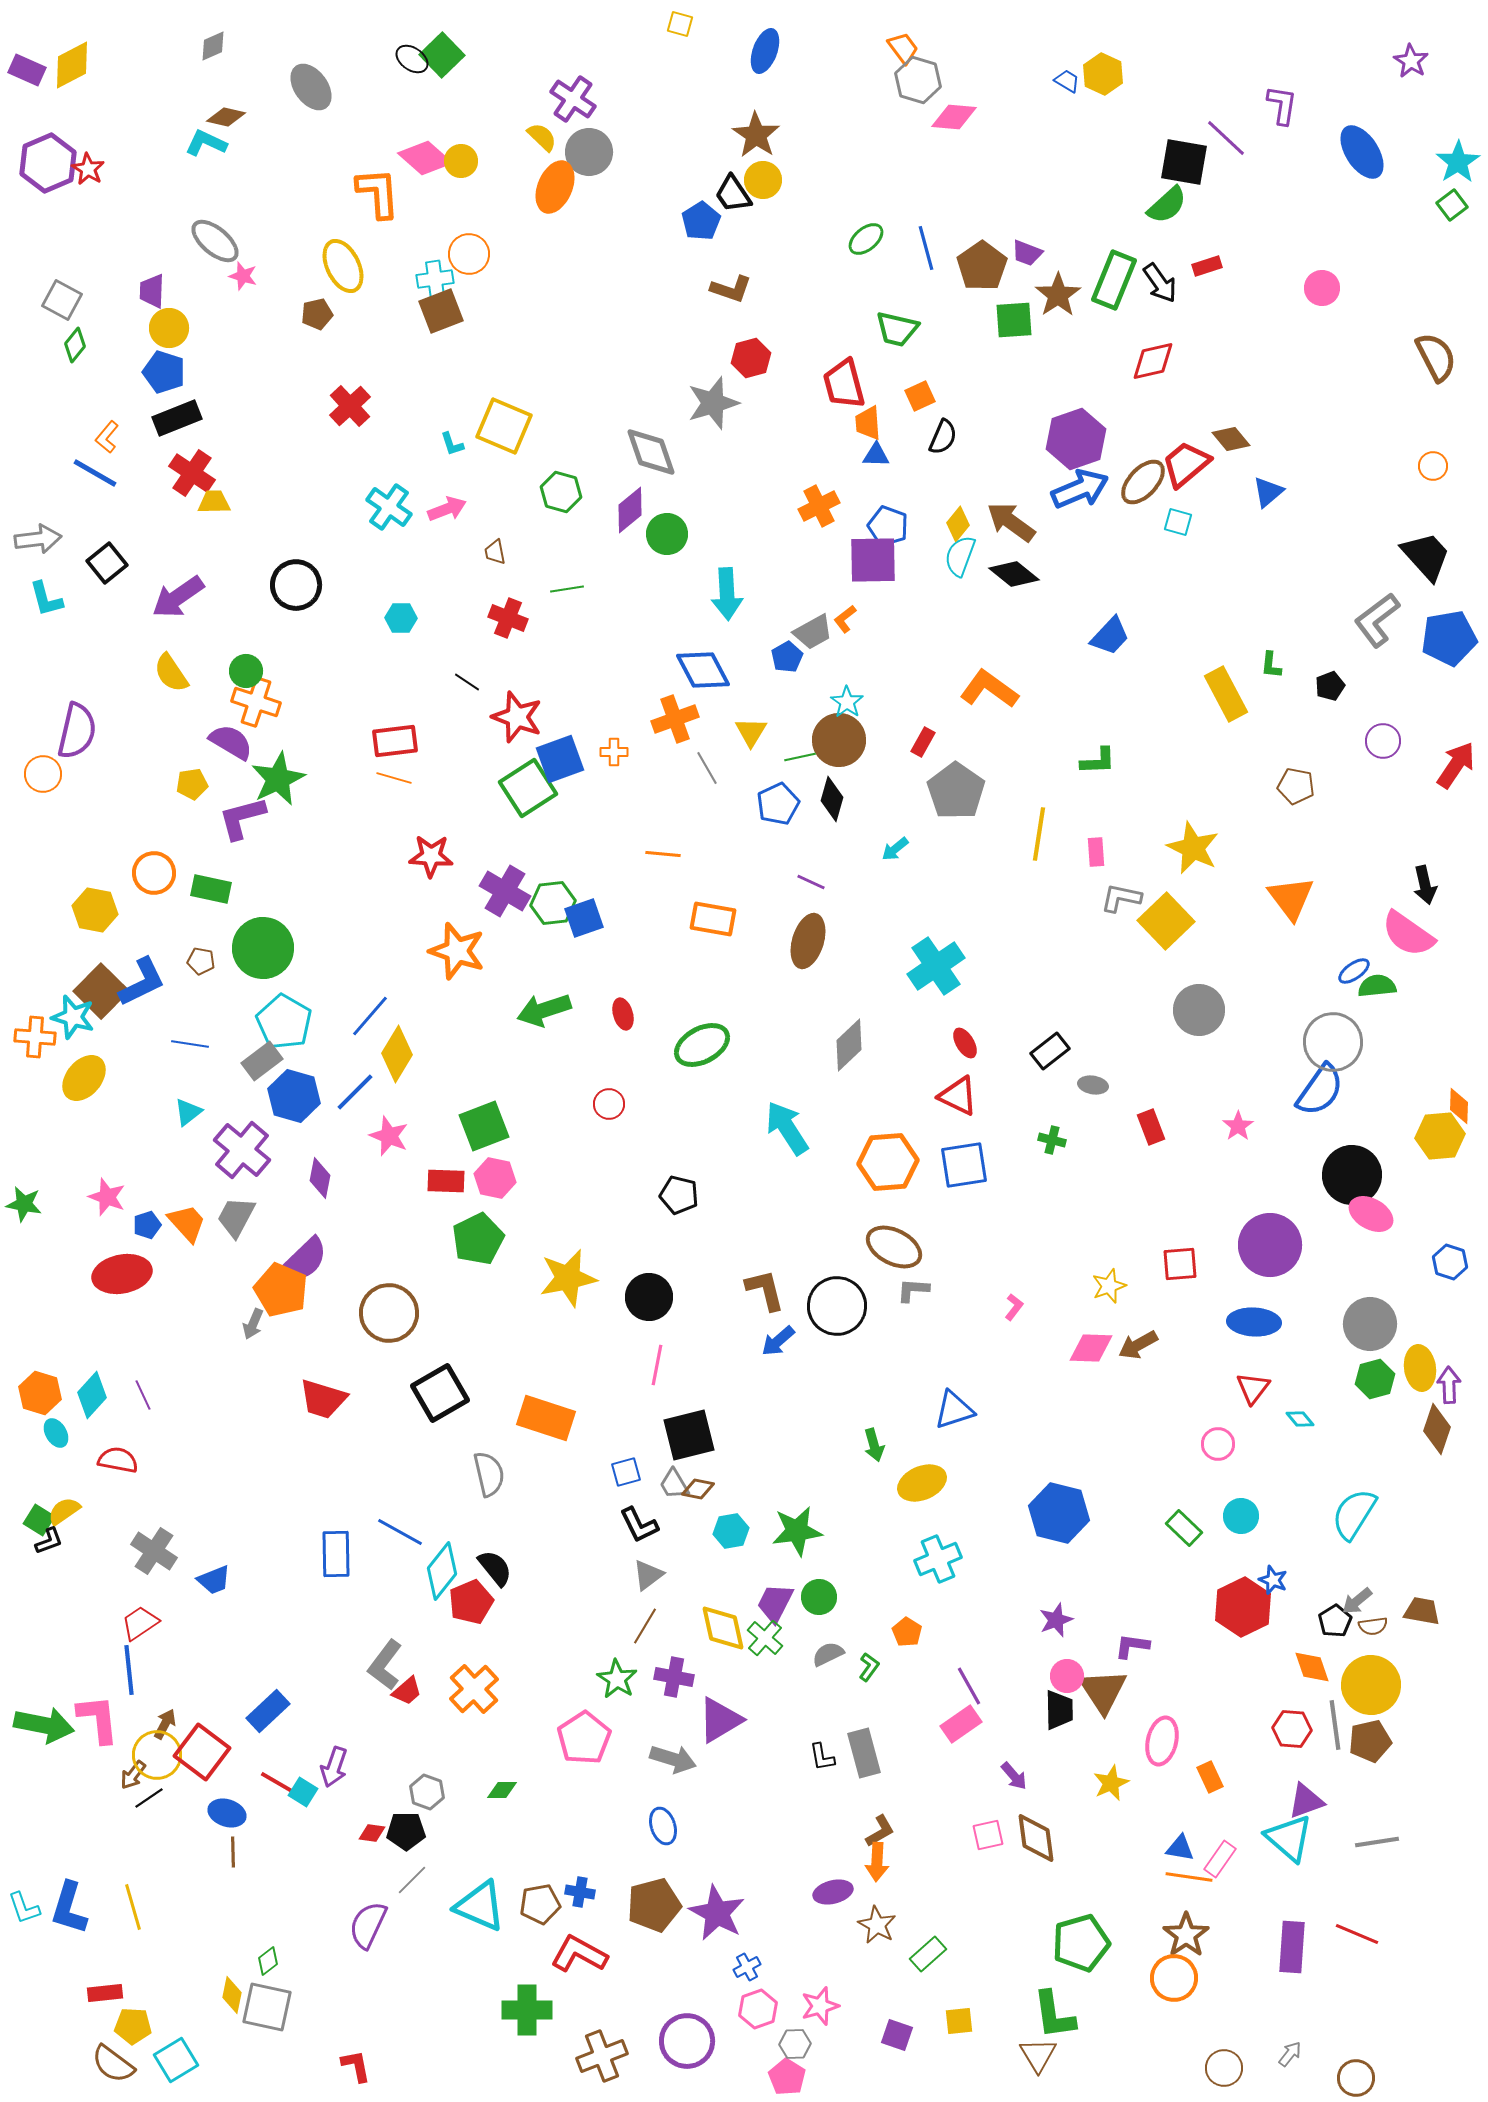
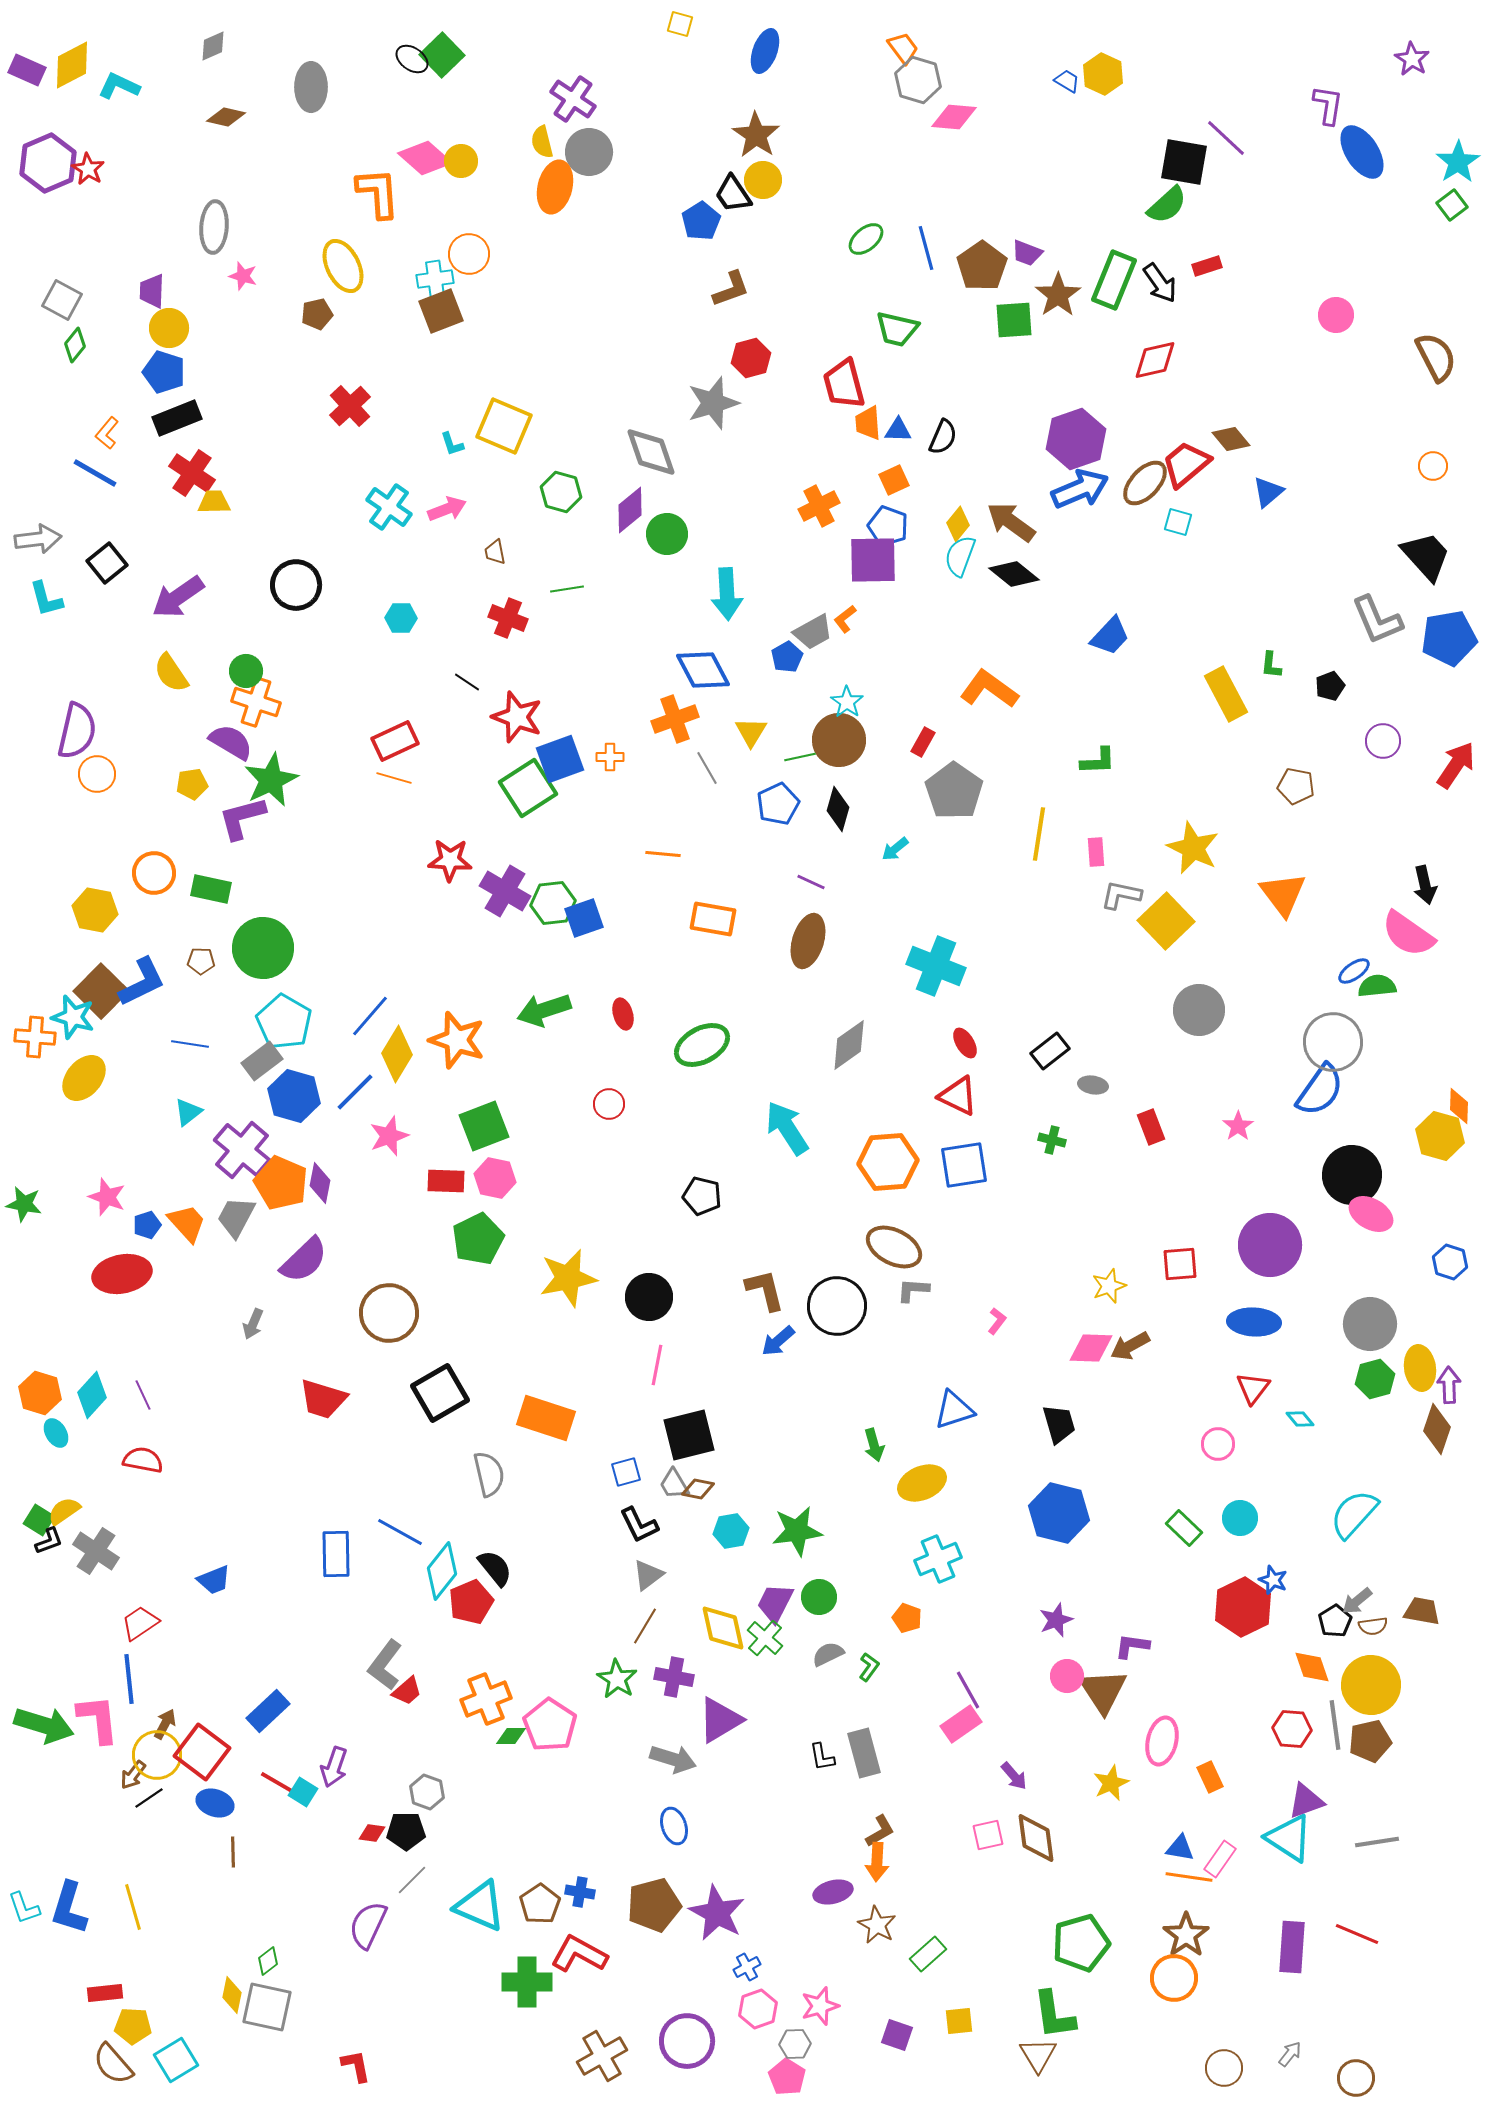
purple star at (1411, 61): moved 1 px right, 2 px up
gray ellipse at (311, 87): rotated 36 degrees clockwise
purple L-shape at (1282, 105): moved 46 px right
yellow semicircle at (542, 137): moved 5 px down; rotated 148 degrees counterclockwise
cyan L-shape at (206, 143): moved 87 px left, 57 px up
orange ellipse at (555, 187): rotated 9 degrees counterclockwise
gray ellipse at (215, 241): moved 1 px left, 14 px up; rotated 54 degrees clockwise
pink circle at (1322, 288): moved 14 px right, 27 px down
brown L-shape at (731, 289): rotated 39 degrees counterclockwise
red diamond at (1153, 361): moved 2 px right, 1 px up
orange square at (920, 396): moved 26 px left, 84 px down
orange L-shape at (107, 437): moved 4 px up
blue triangle at (876, 455): moved 22 px right, 25 px up
brown ellipse at (1143, 482): moved 2 px right, 1 px down
gray L-shape at (1377, 620): rotated 76 degrees counterclockwise
red rectangle at (395, 741): rotated 18 degrees counterclockwise
orange cross at (614, 752): moved 4 px left, 5 px down
orange circle at (43, 774): moved 54 px right
green star at (278, 779): moved 7 px left, 1 px down
gray pentagon at (956, 791): moved 2 px left
black diamond at (832, 799): moved 6 px right, 10 px down
red star at (431, 856): moved 19 px right, 4 px down
gray L-shape at (1121, 898): moved 3 px up
orange triangle at (1291, 898): moved 8 px left, 4 px up
orange star at (457, 951): moved 89 px down
brown pentagon at (201, 961): rotated 8 degrees counterclockwise
cyan cross at (936, 966): rotated 34 degrees counterclockwise
gray diamond at (849, 1045): rotated 8 degrees clockwise
pink star at (389, 1136): rotated 30 degrees clockwise
yellow hexagon at (1440, 1136): rotated 21 degrees clockwise
purple diamond at (320, 1178): moved 5 px down
black pentagon at (679, 1195): moved 23 px right, 1 px down
orange pentagon at (281, 1290): moved 107 px up
pink L-shape at (1014, 1307): moved 17 px left, 14 px down
brown arrow at (1138, 1345): moved 8 px left, 1 px down
red semicircle at (118, 1460): moved 25 px right
cyan semicircle at (1354, 1514): rotated 10 degrees clockwise
cyan circle at (1241, 1516): moved 1 px left, 2 px down
gray cross at (154, 1551): moved 58 px left
orange pentagon at (907, 1632): moved 14 px up; rotated 12 degrees counterclockwise
blue line at (129, 1670): moved 9 px down
purple line at (969, 1686): moved 1 px left, 4 px down
orange cross at (474, 1689): moved 12 px right, 10 px down; rotated 21 degrees clockwise
black trapezoid at (1059, 1710): moved 286 px up; rotated 15 degrees counterclockwise
green arrow at (44, 1725): rotated 6 degrees clockwise
pink pentagon at (584, 1738): moved 34 px left, 13 px up; rotated 6 degrees counterclockwise
green diamond at (502, 1790): moved 9 px right, 54 px up
blue ellipse at (227, 1813): moved 12 px left, 10 px up
blue ellipse at (663, 1826): moved 11 px right
cyan triangle at (1289, 1838): rotated 8 degrees counterclockwise
brown pentagon at (540, 1904): rotated 24 degrees counterclockwise
green cross at (527, 2010): moved 28 px up
brown cross at (602, 2056): rotated 9 degrees counterclockwise
brown semicircle at (113, 2064): rotated 12 degrees clockwise
